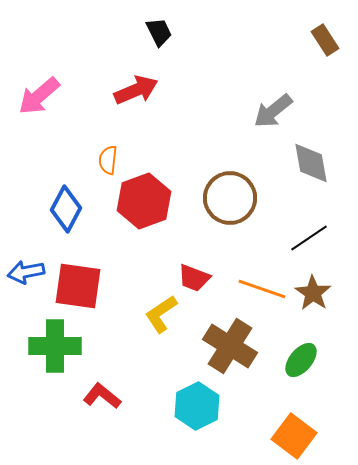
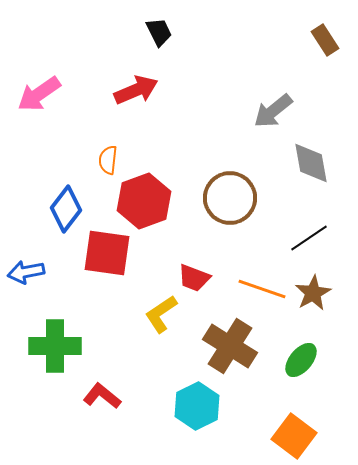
pink arrow: moved 2 px up; rotated 6 degrees clockwise
blue diamond: rotated 9 degrees clockwise
red square: moved 29 px right, 33 px up
brown star: rotated 9 degrees clockwise
